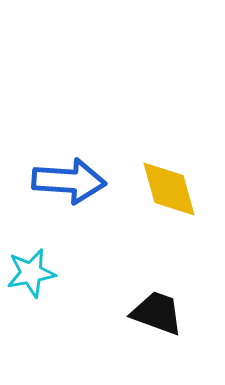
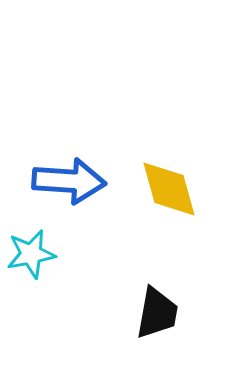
cyan star: moved 19 px up
black trapezoid: rotated 80 degrees clockwise
